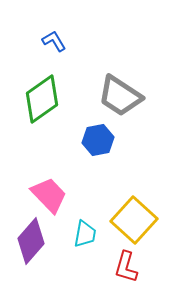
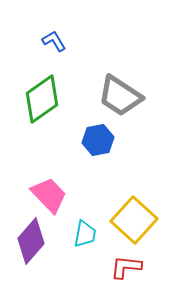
red L-shape: rotated 80 degrees clockwise
